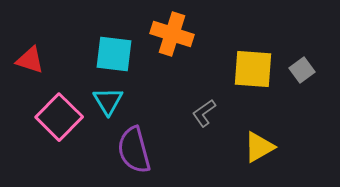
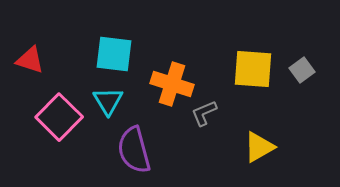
orange cross: moved 50 px down
gray L-shape: rotated 12 degrees clockwise
